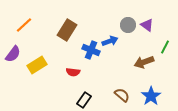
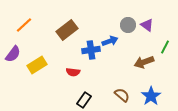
brown rectangle: rotated 20 degrees clockwise
blue cross: rotated 30 degrees counterclockwise
